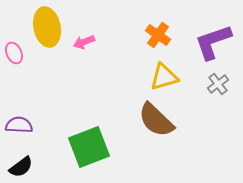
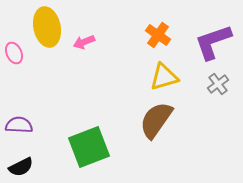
brown semicircle: rotated 81 degrees clockwise
black semicircle: rotated 10 degrees clockwise
